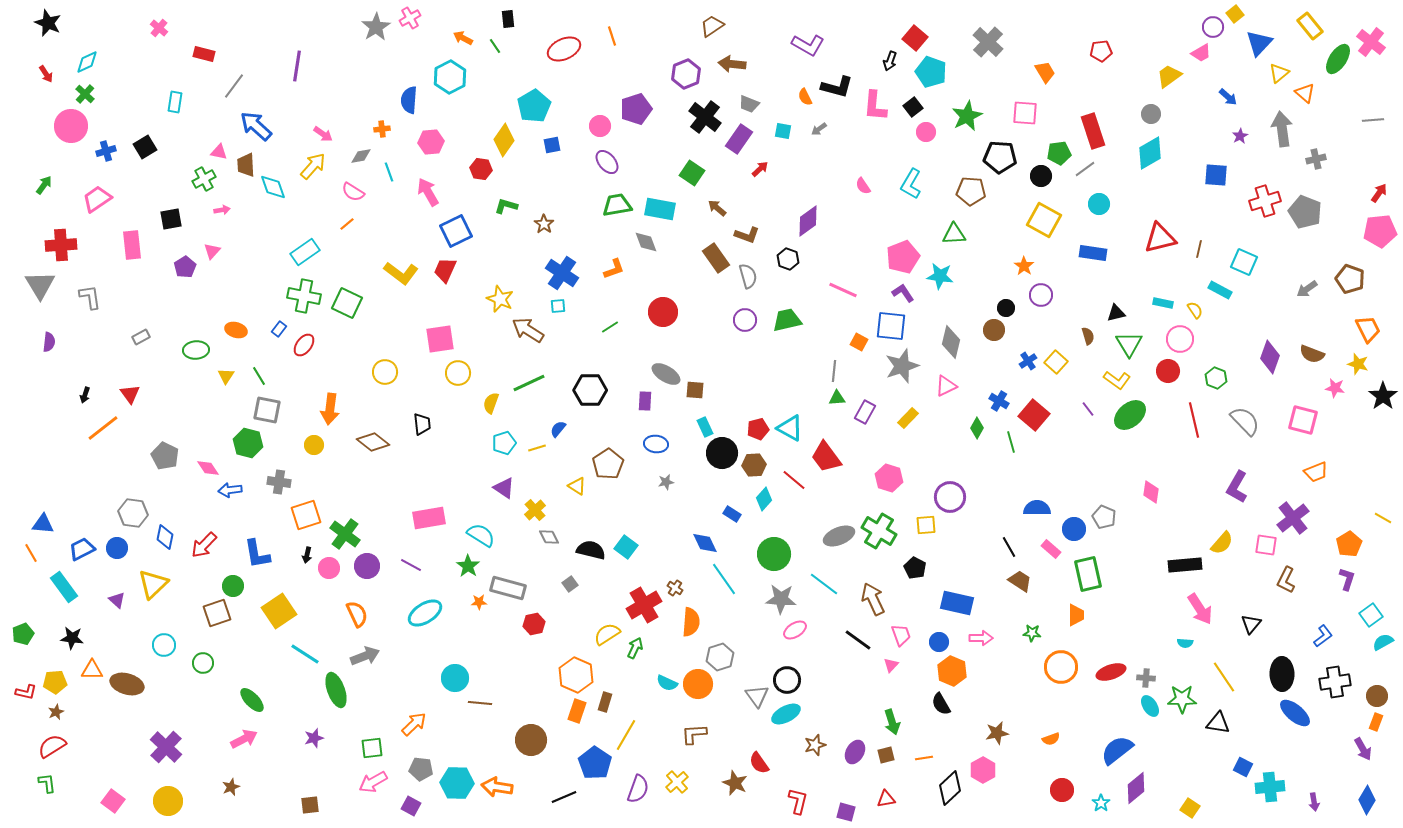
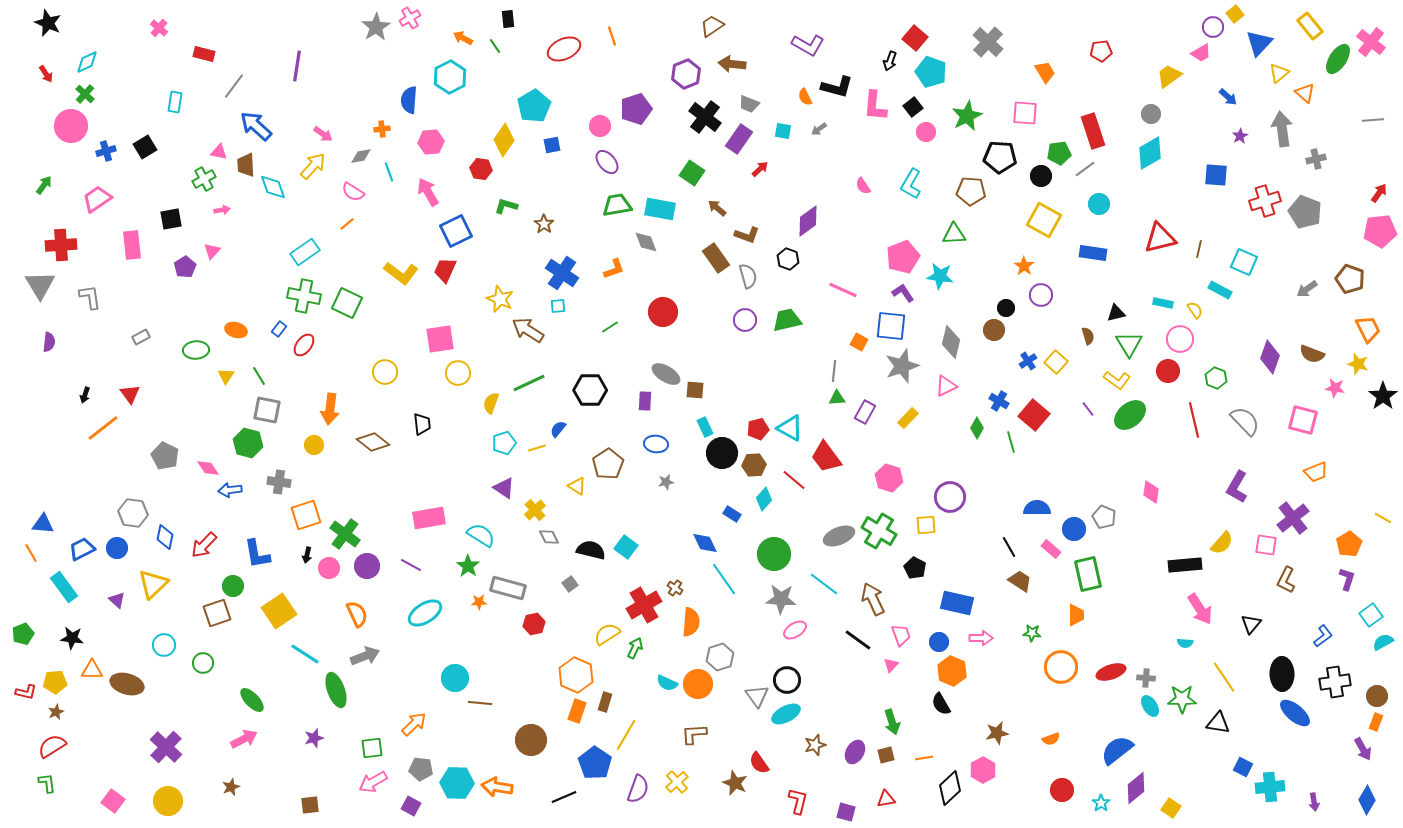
yellow square at (1190, 808): moved 19 px left
